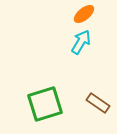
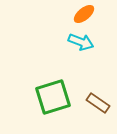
cyan arrow: rotated 80 degrees clockwise
green square: moved 8 px right, 7 px up
